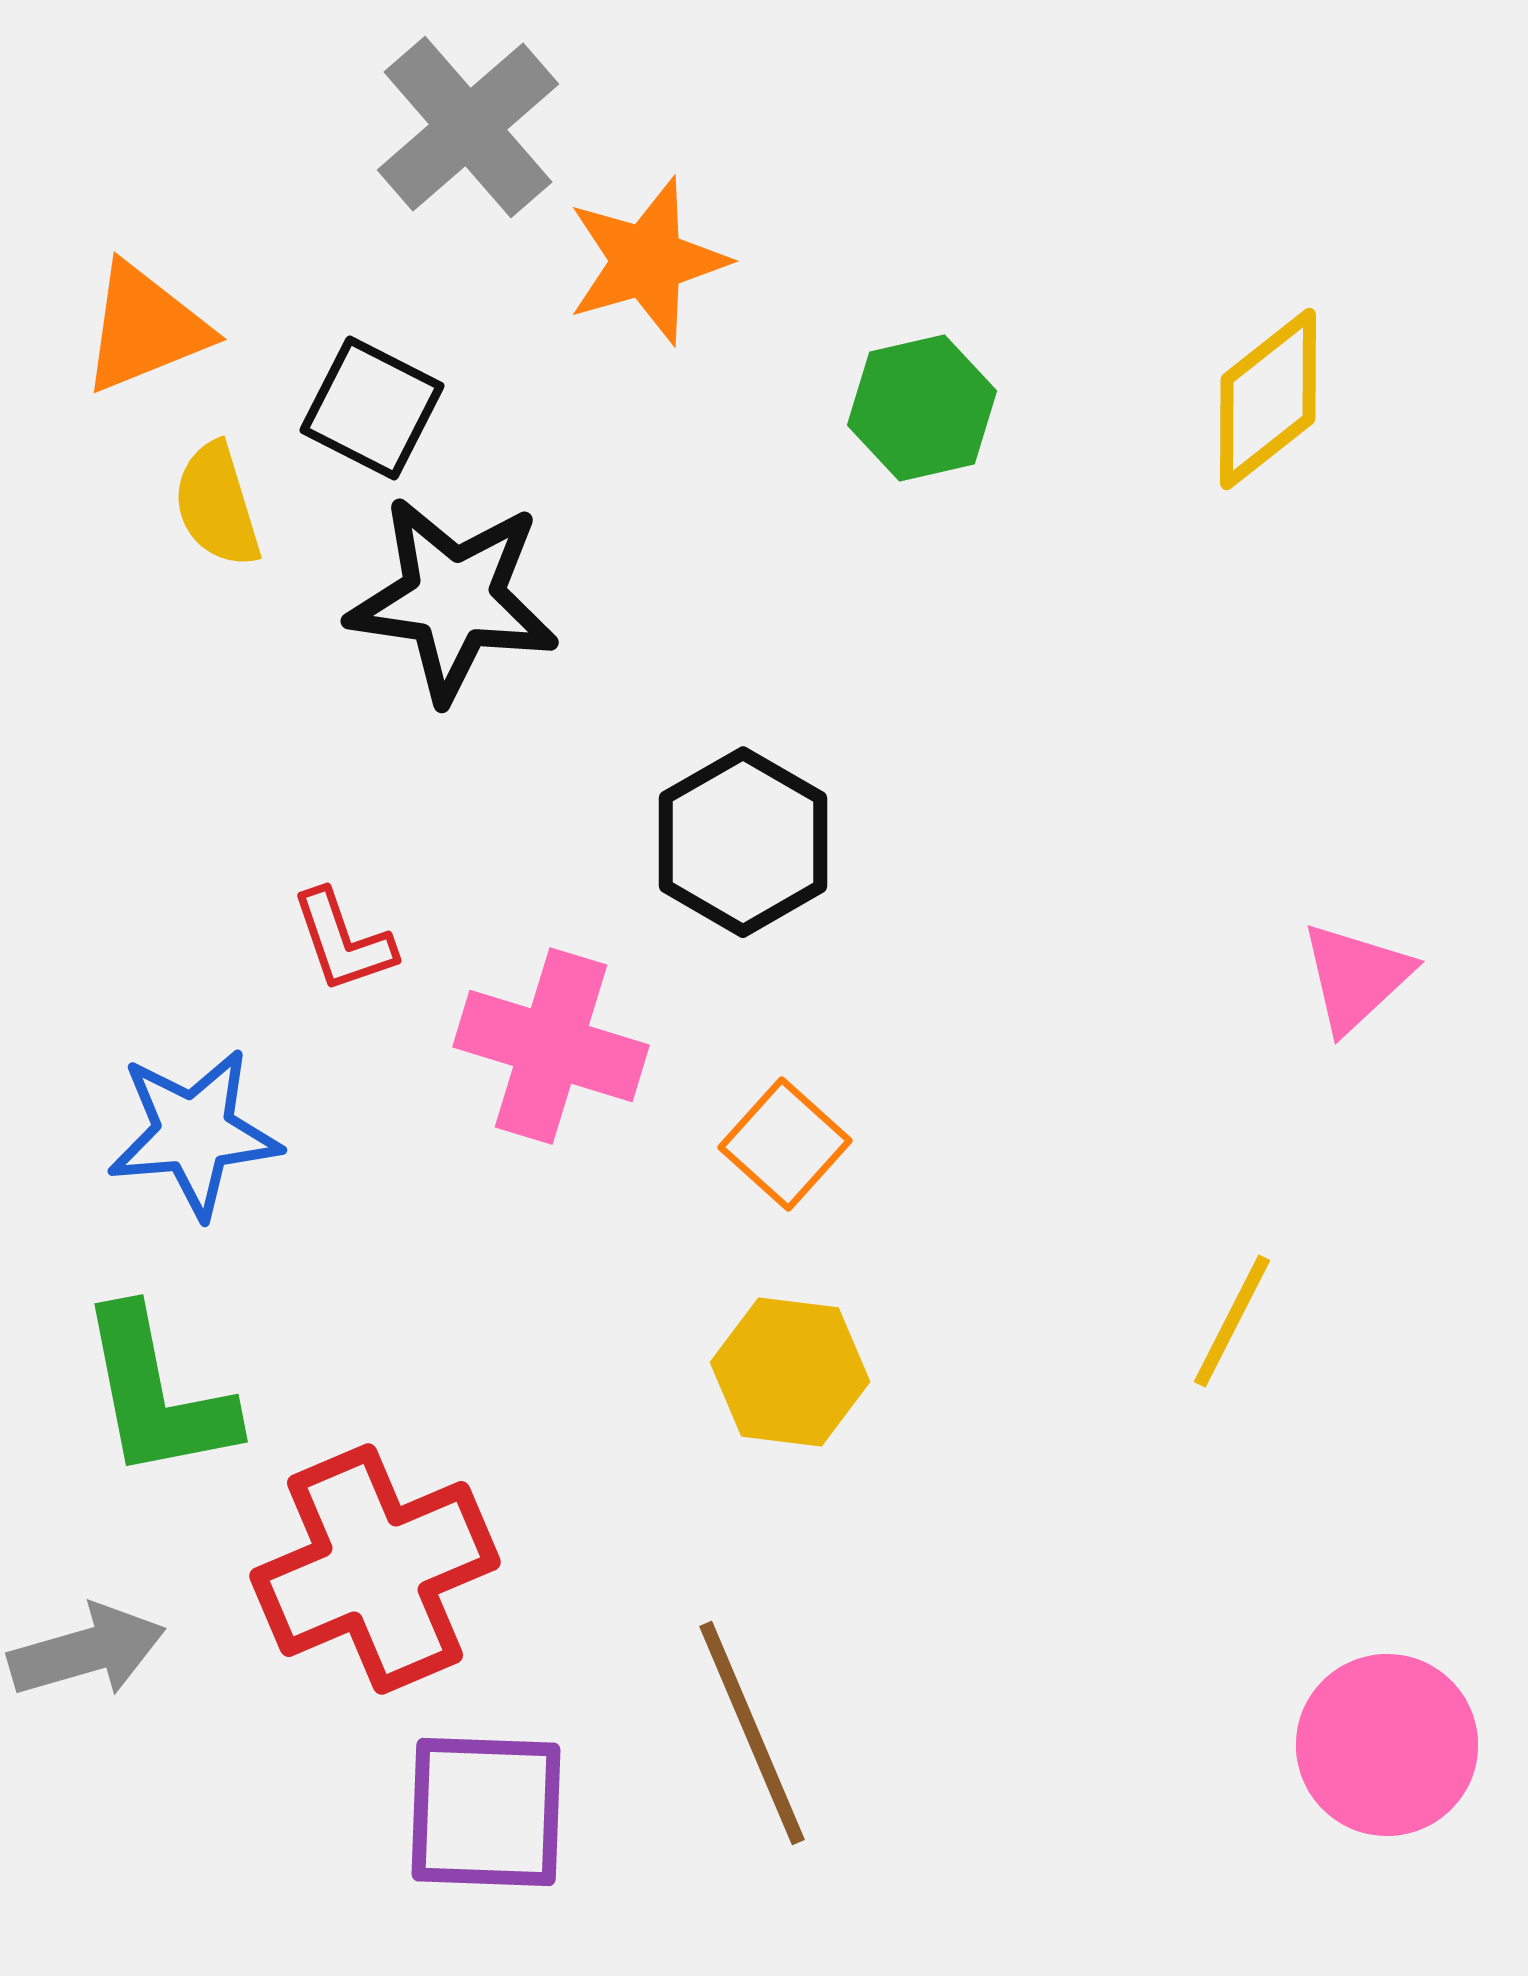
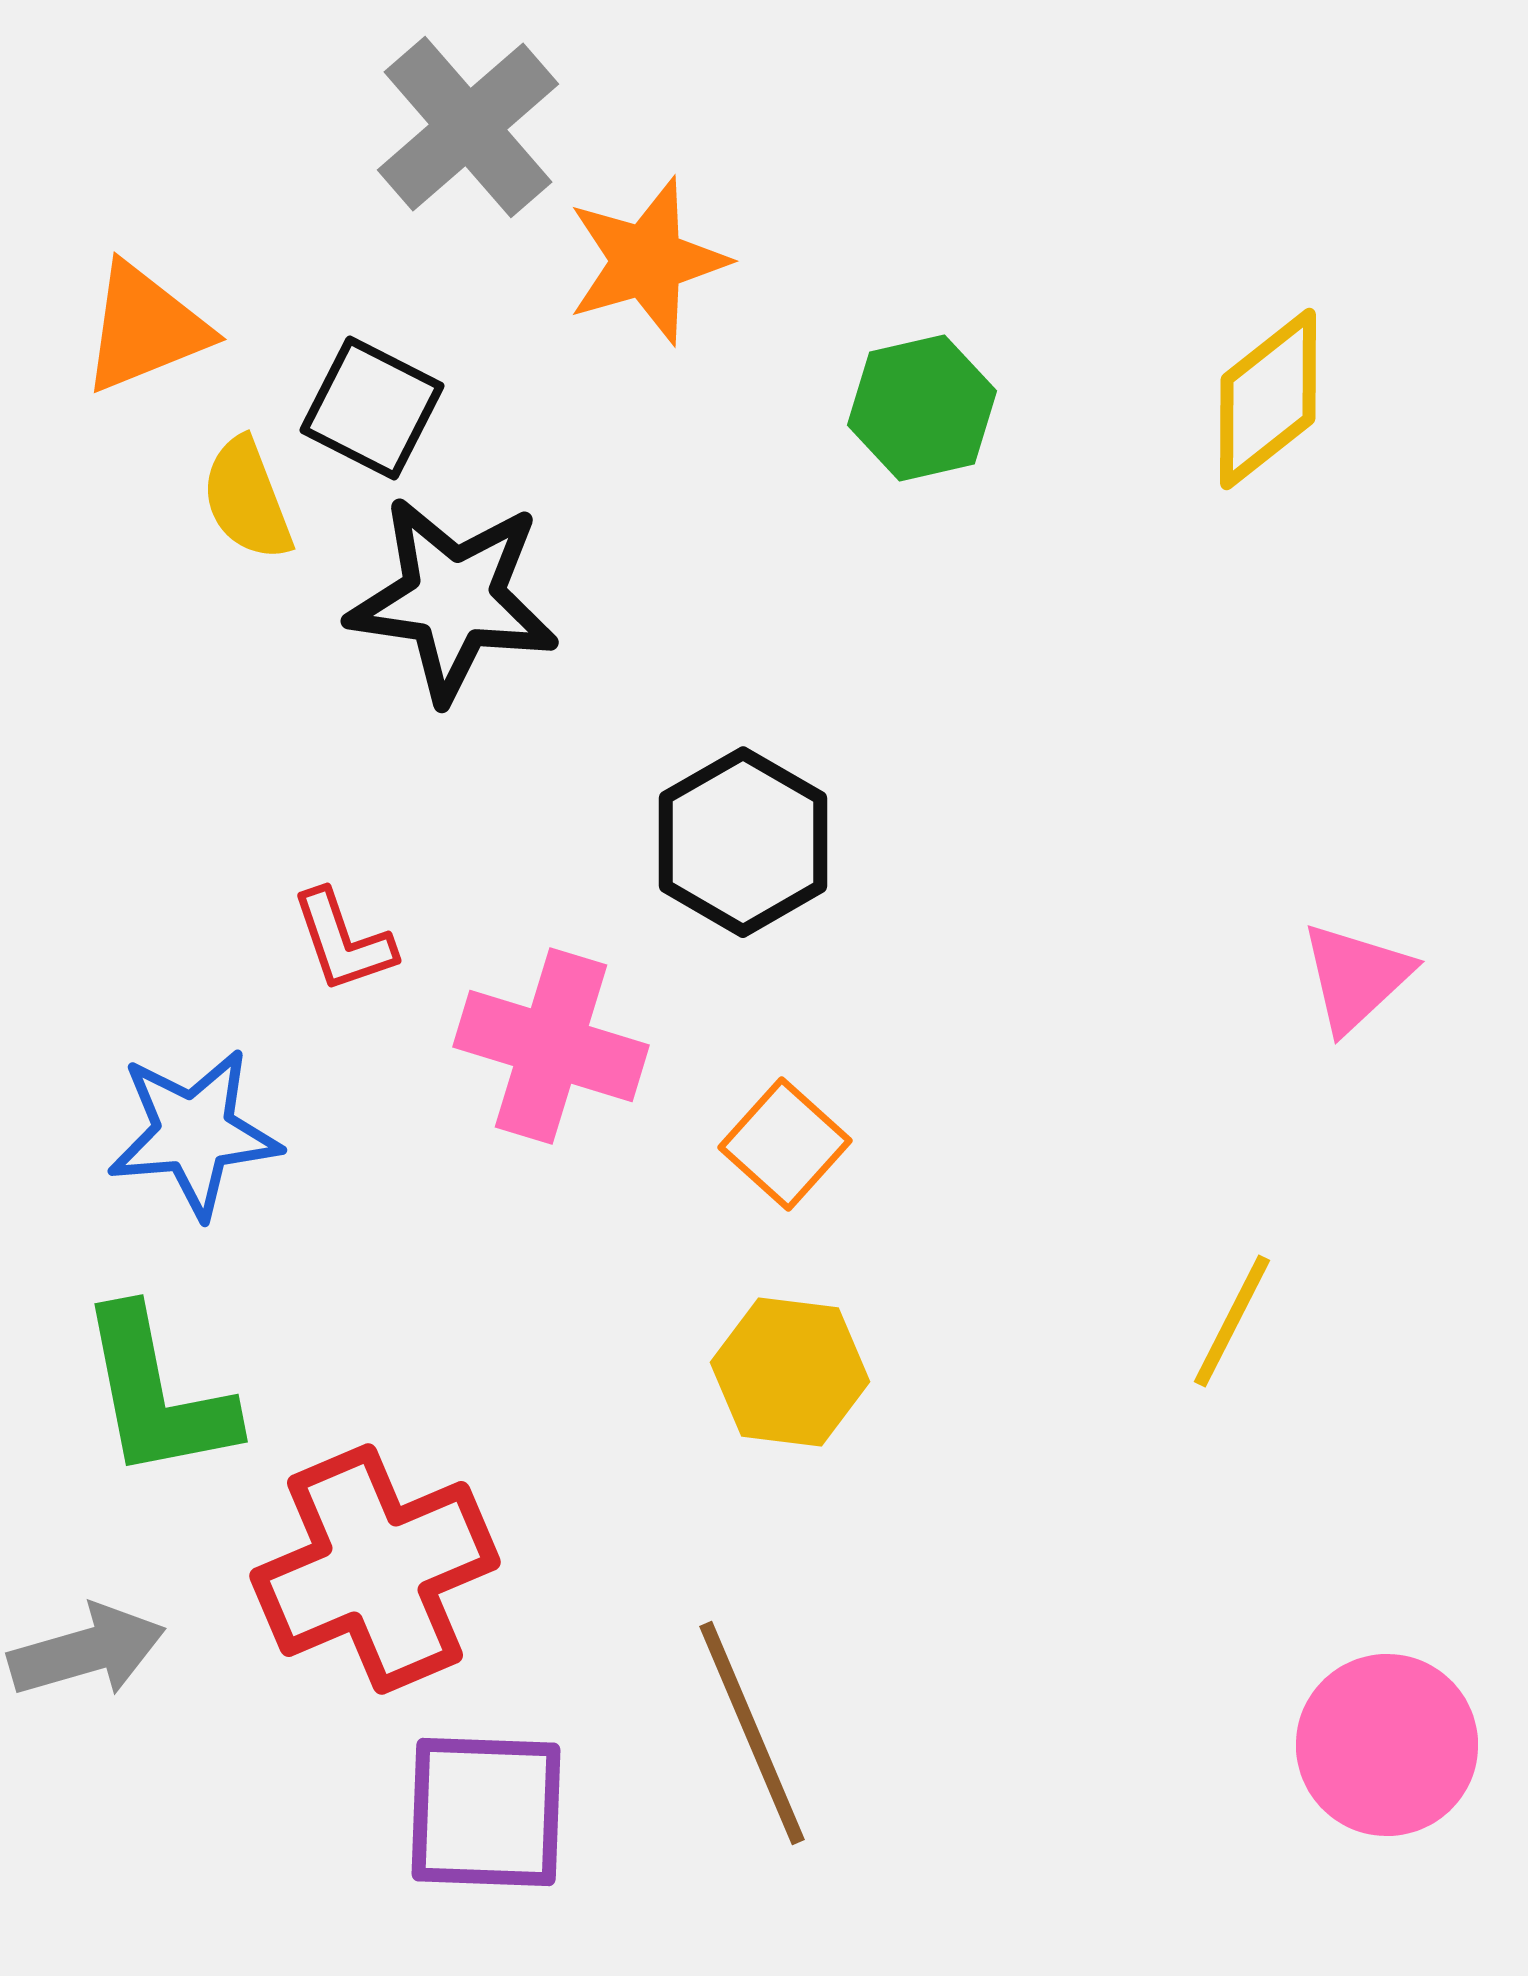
yellow semicircle: moved 30 px right, 6 px up; rotated 4 degrees counterclockwise
